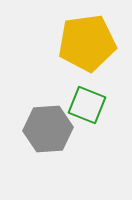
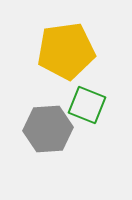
yellow pentagon: moved 21 px left, 8 px down
